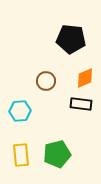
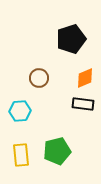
black pentagon: rotated 24 degrees counterclockwise
brown circle: moved 7 px left, 3 px up
black rectangle: moved 2 px right
green pentagon: moved 3 px up
